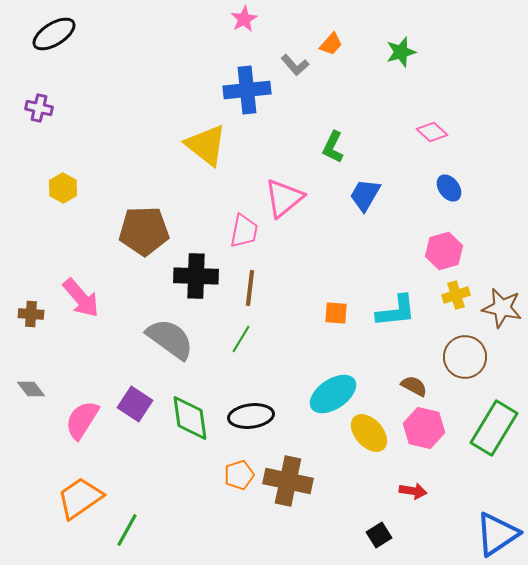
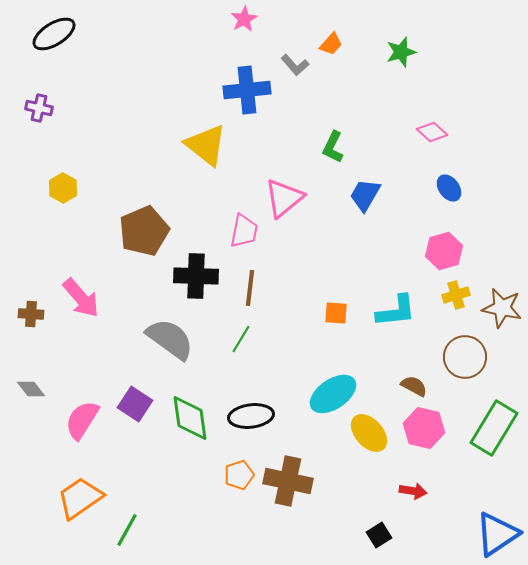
brown pentagon at (144, 231): rotated 21 degrees counterclockwise
